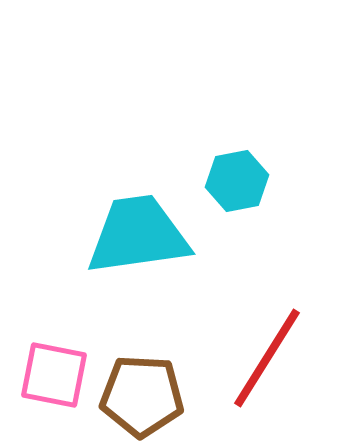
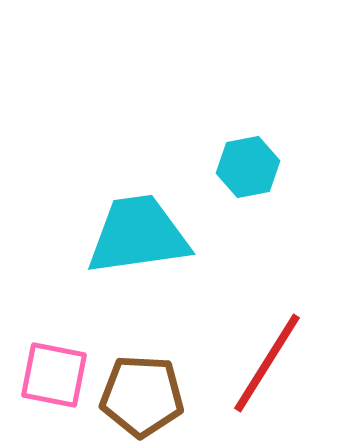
cyan hexagon: moved 11 px right, 14 px up
red line: moved 5 px down
